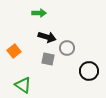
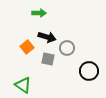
orange square: moved 13 px right, 4 px up
